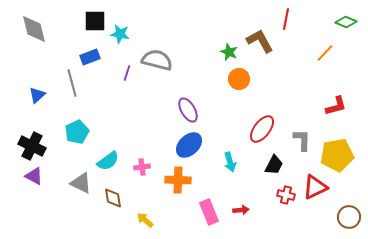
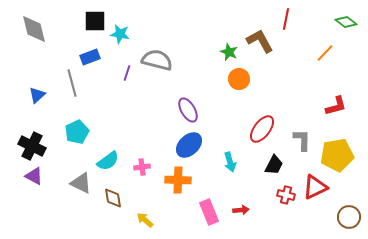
green diamond: rotated 15 degrees clockwise
